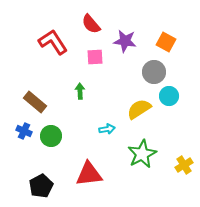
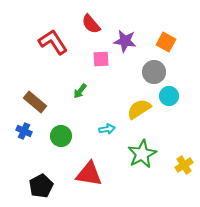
pink square: moved 6 px right, 2 px down
green arrow: rotated 140 degrees counterclockwise
green circle: moved 10 px right
red triangle: rotated 16 degrees clockwise
